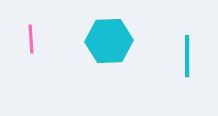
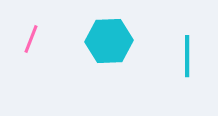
pink line: rotated 24 degrees clockwise
